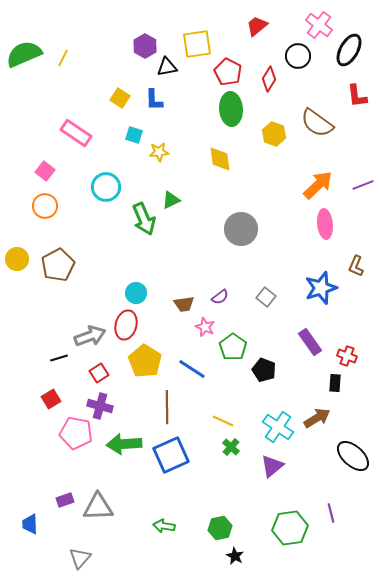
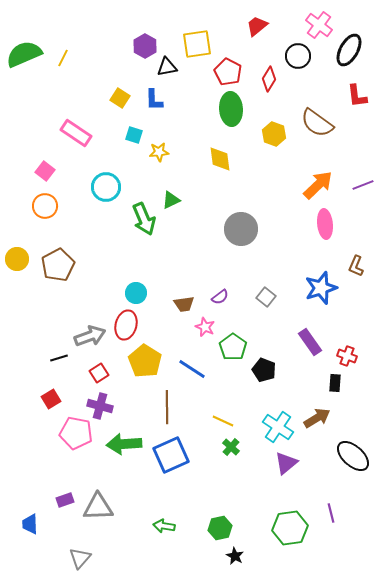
purple triangle at (272, 466): moved 14 px right, 3 px up
